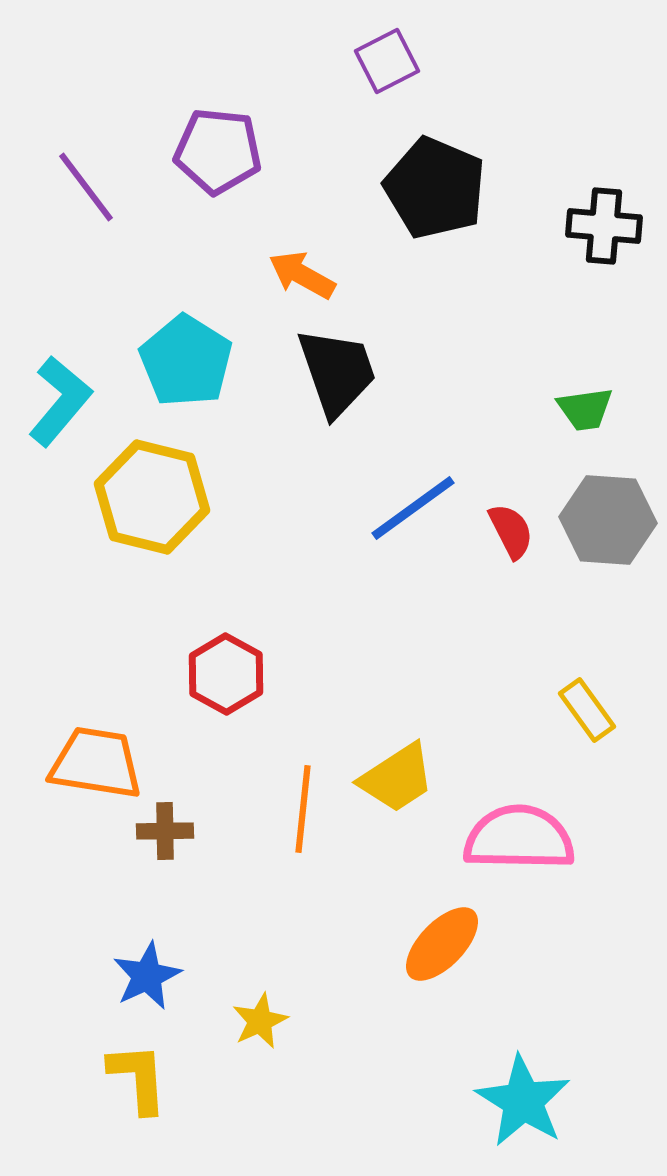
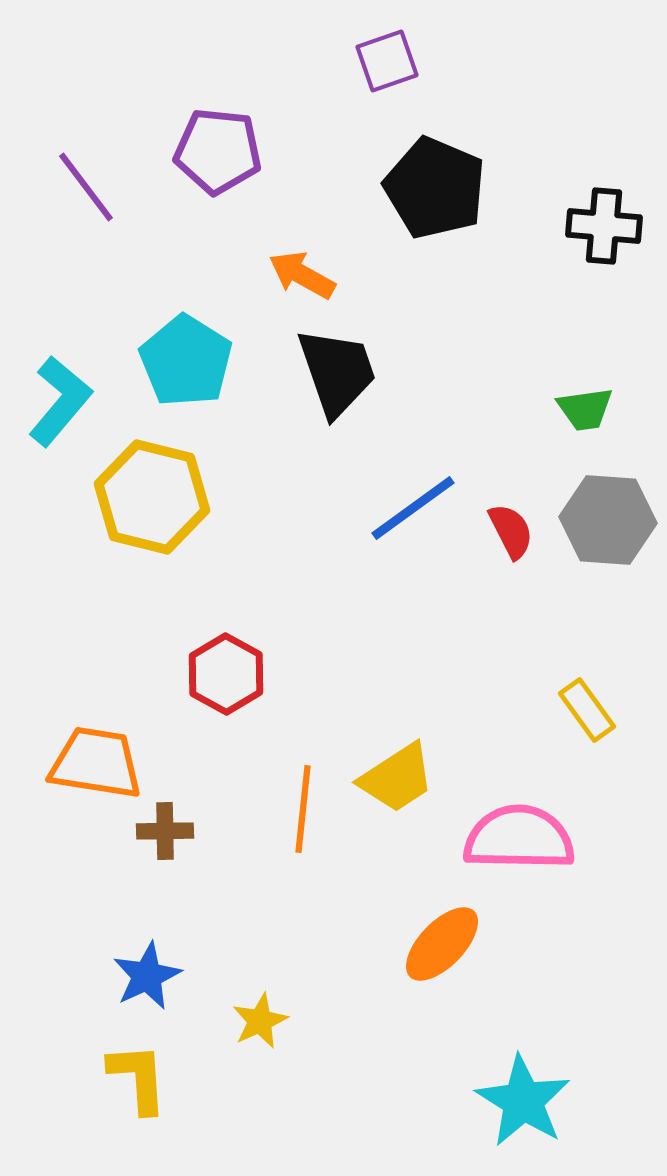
purple square: rotated 8 degrees clockwise
